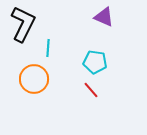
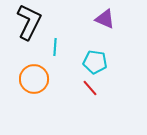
purple triangle: moved 1 px right, 2 px down
black L-shape: moved 6 px right, 2 px up
cyan line: moved 7 px right, 1 px up
red line: moved 1 px left, 2 px up
